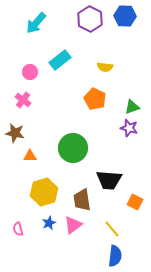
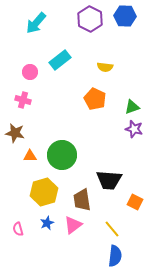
pink cross: rotated 21 degrees counterclockwise
purple star: moved 5 px right, 1 px down
green circle: moved 11 px left, 7 px down
blue star: moved 2 px left
